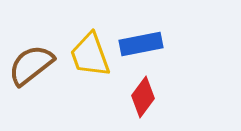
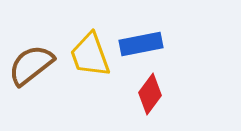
red diamond: moved 7 px right, 3 px up
